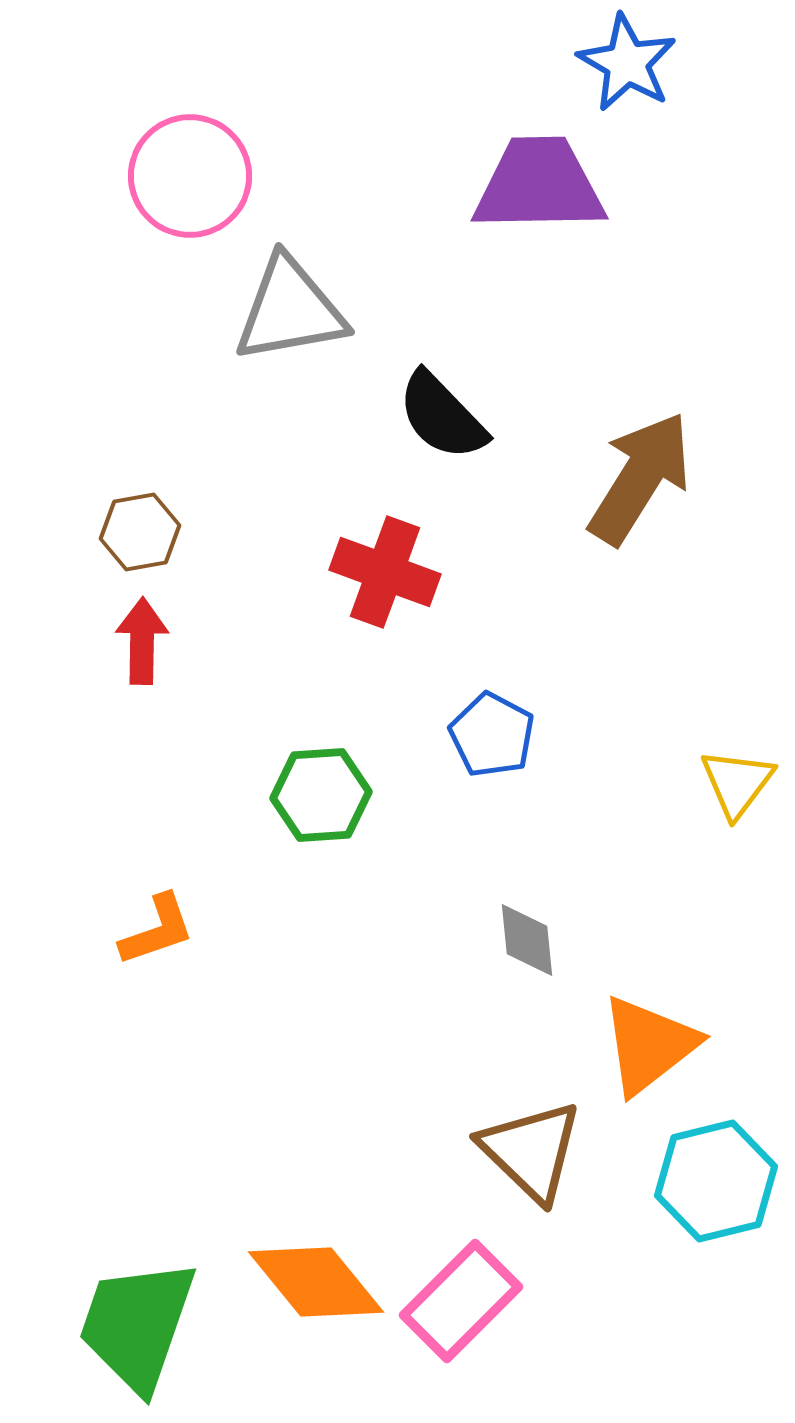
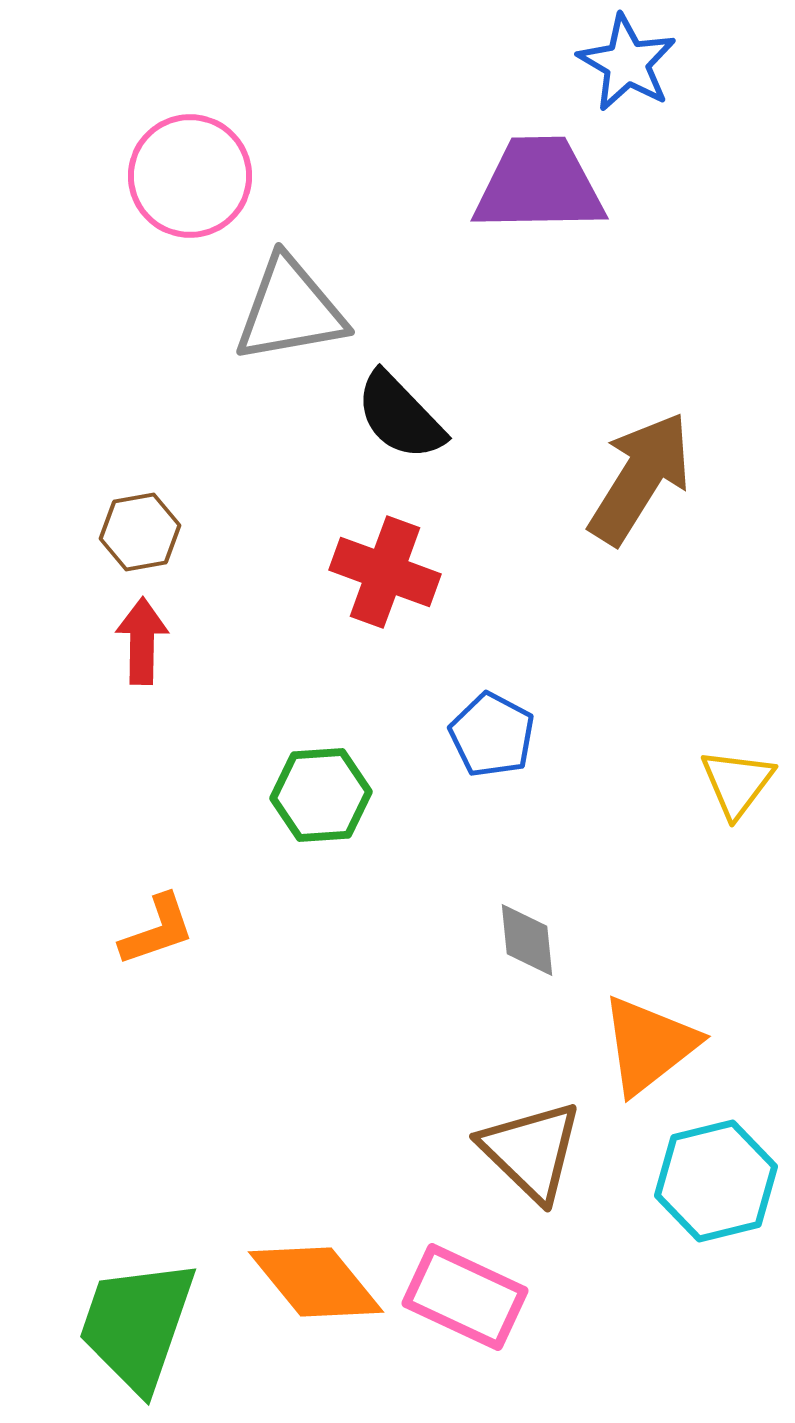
black semicircle: moved 42 px left
pink rectangle: moved 4 px right, 4 px up; rotated 70 degrees clockwise
